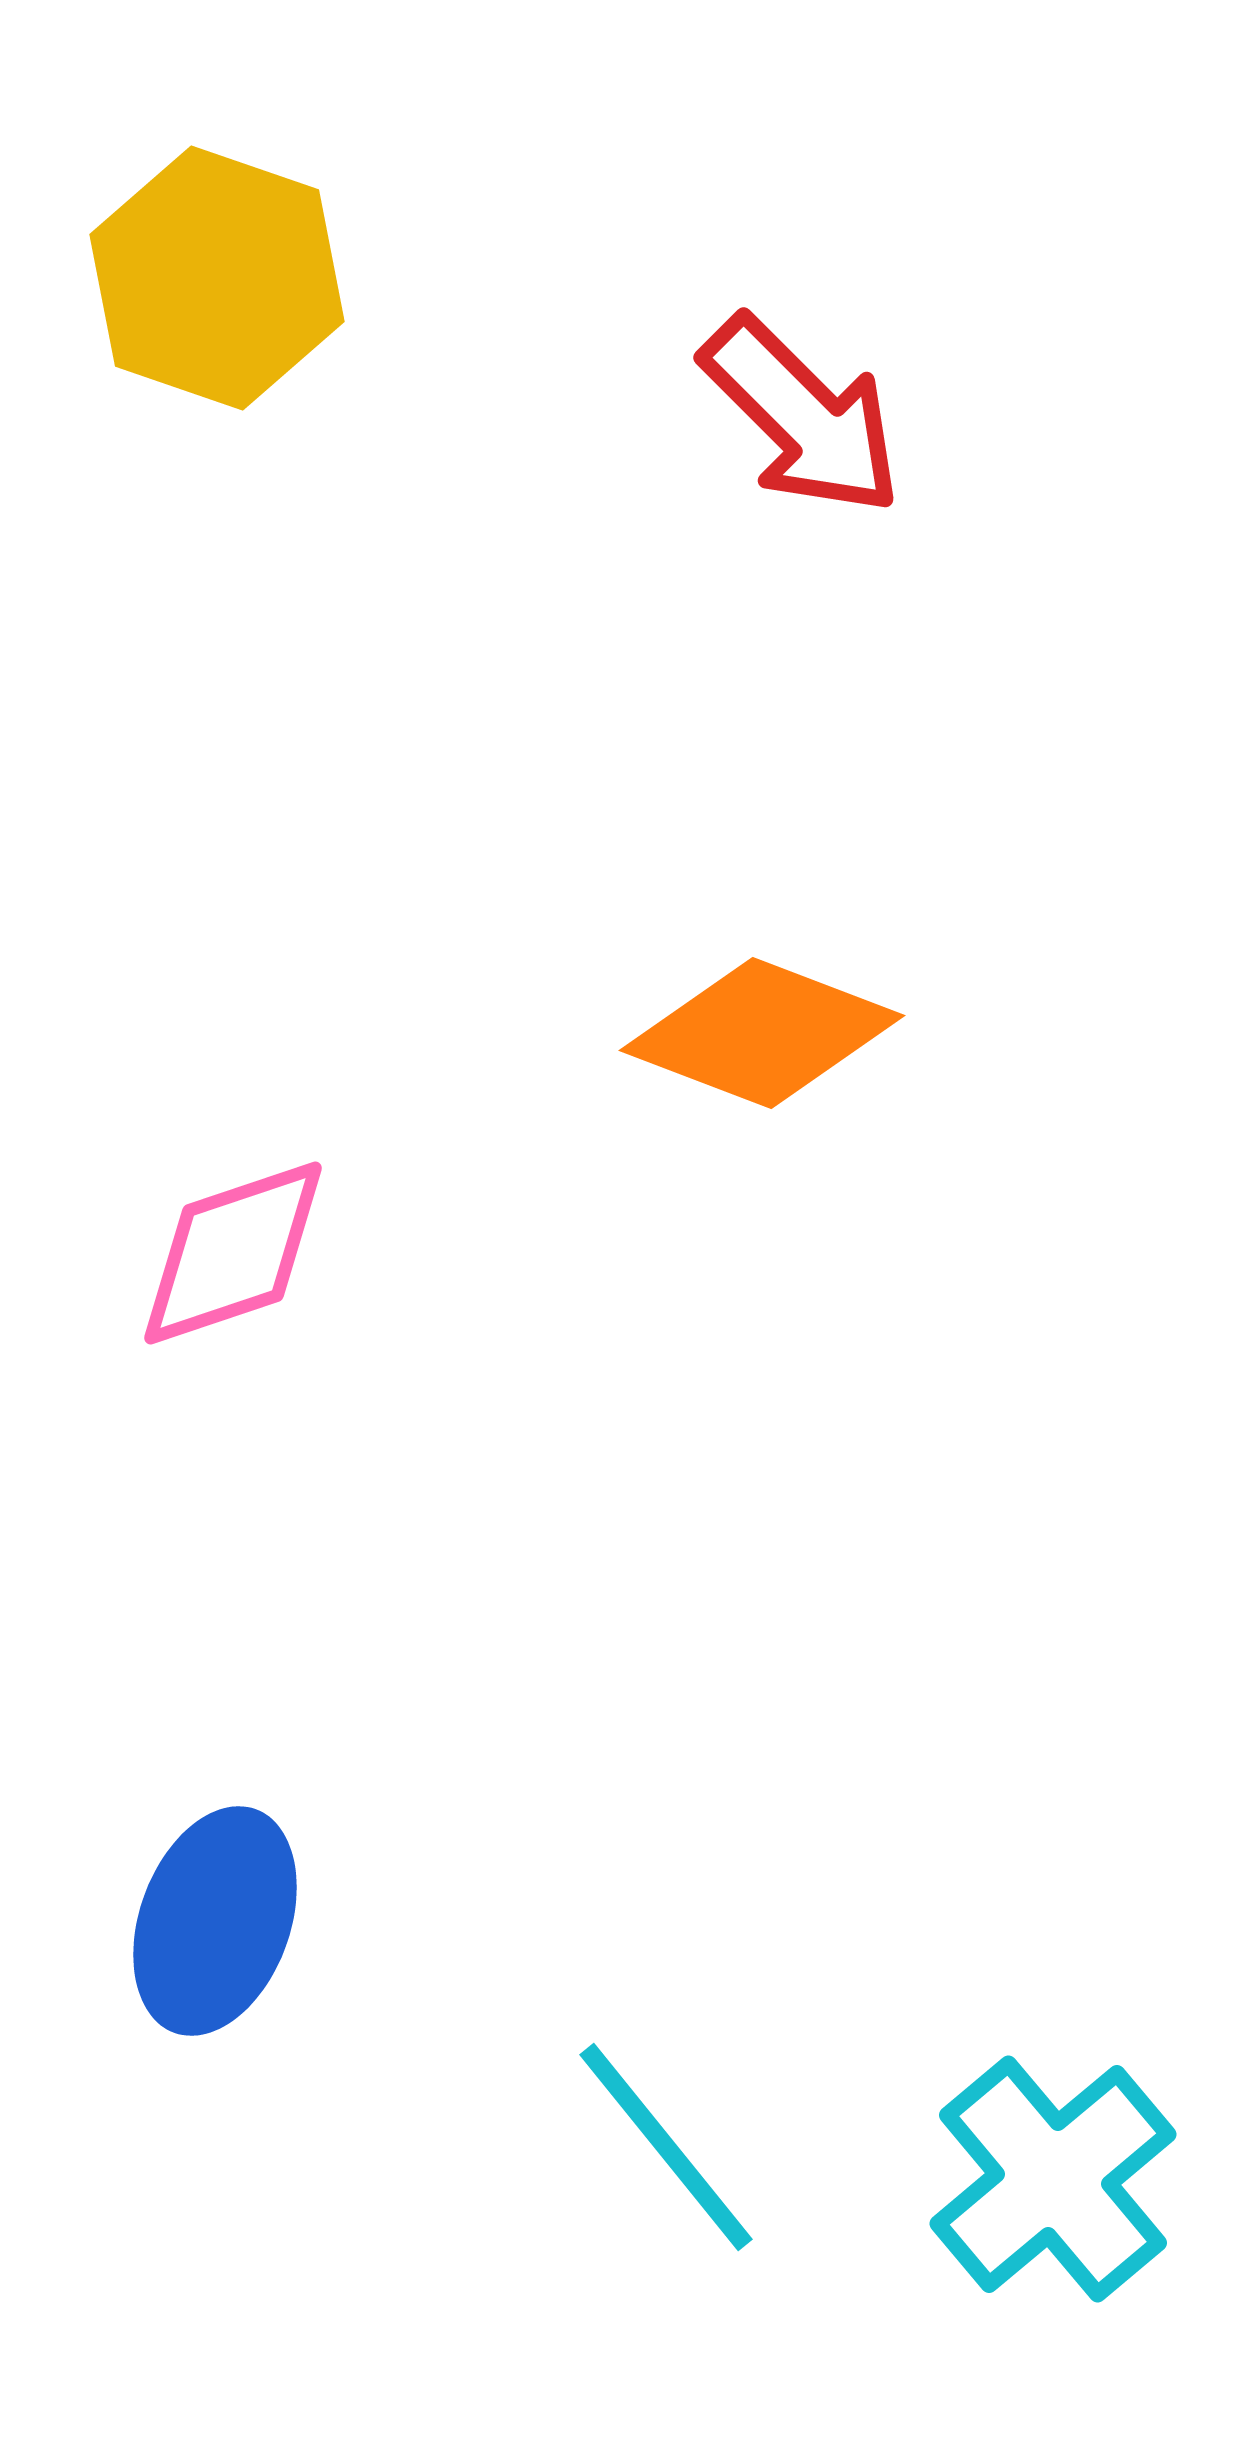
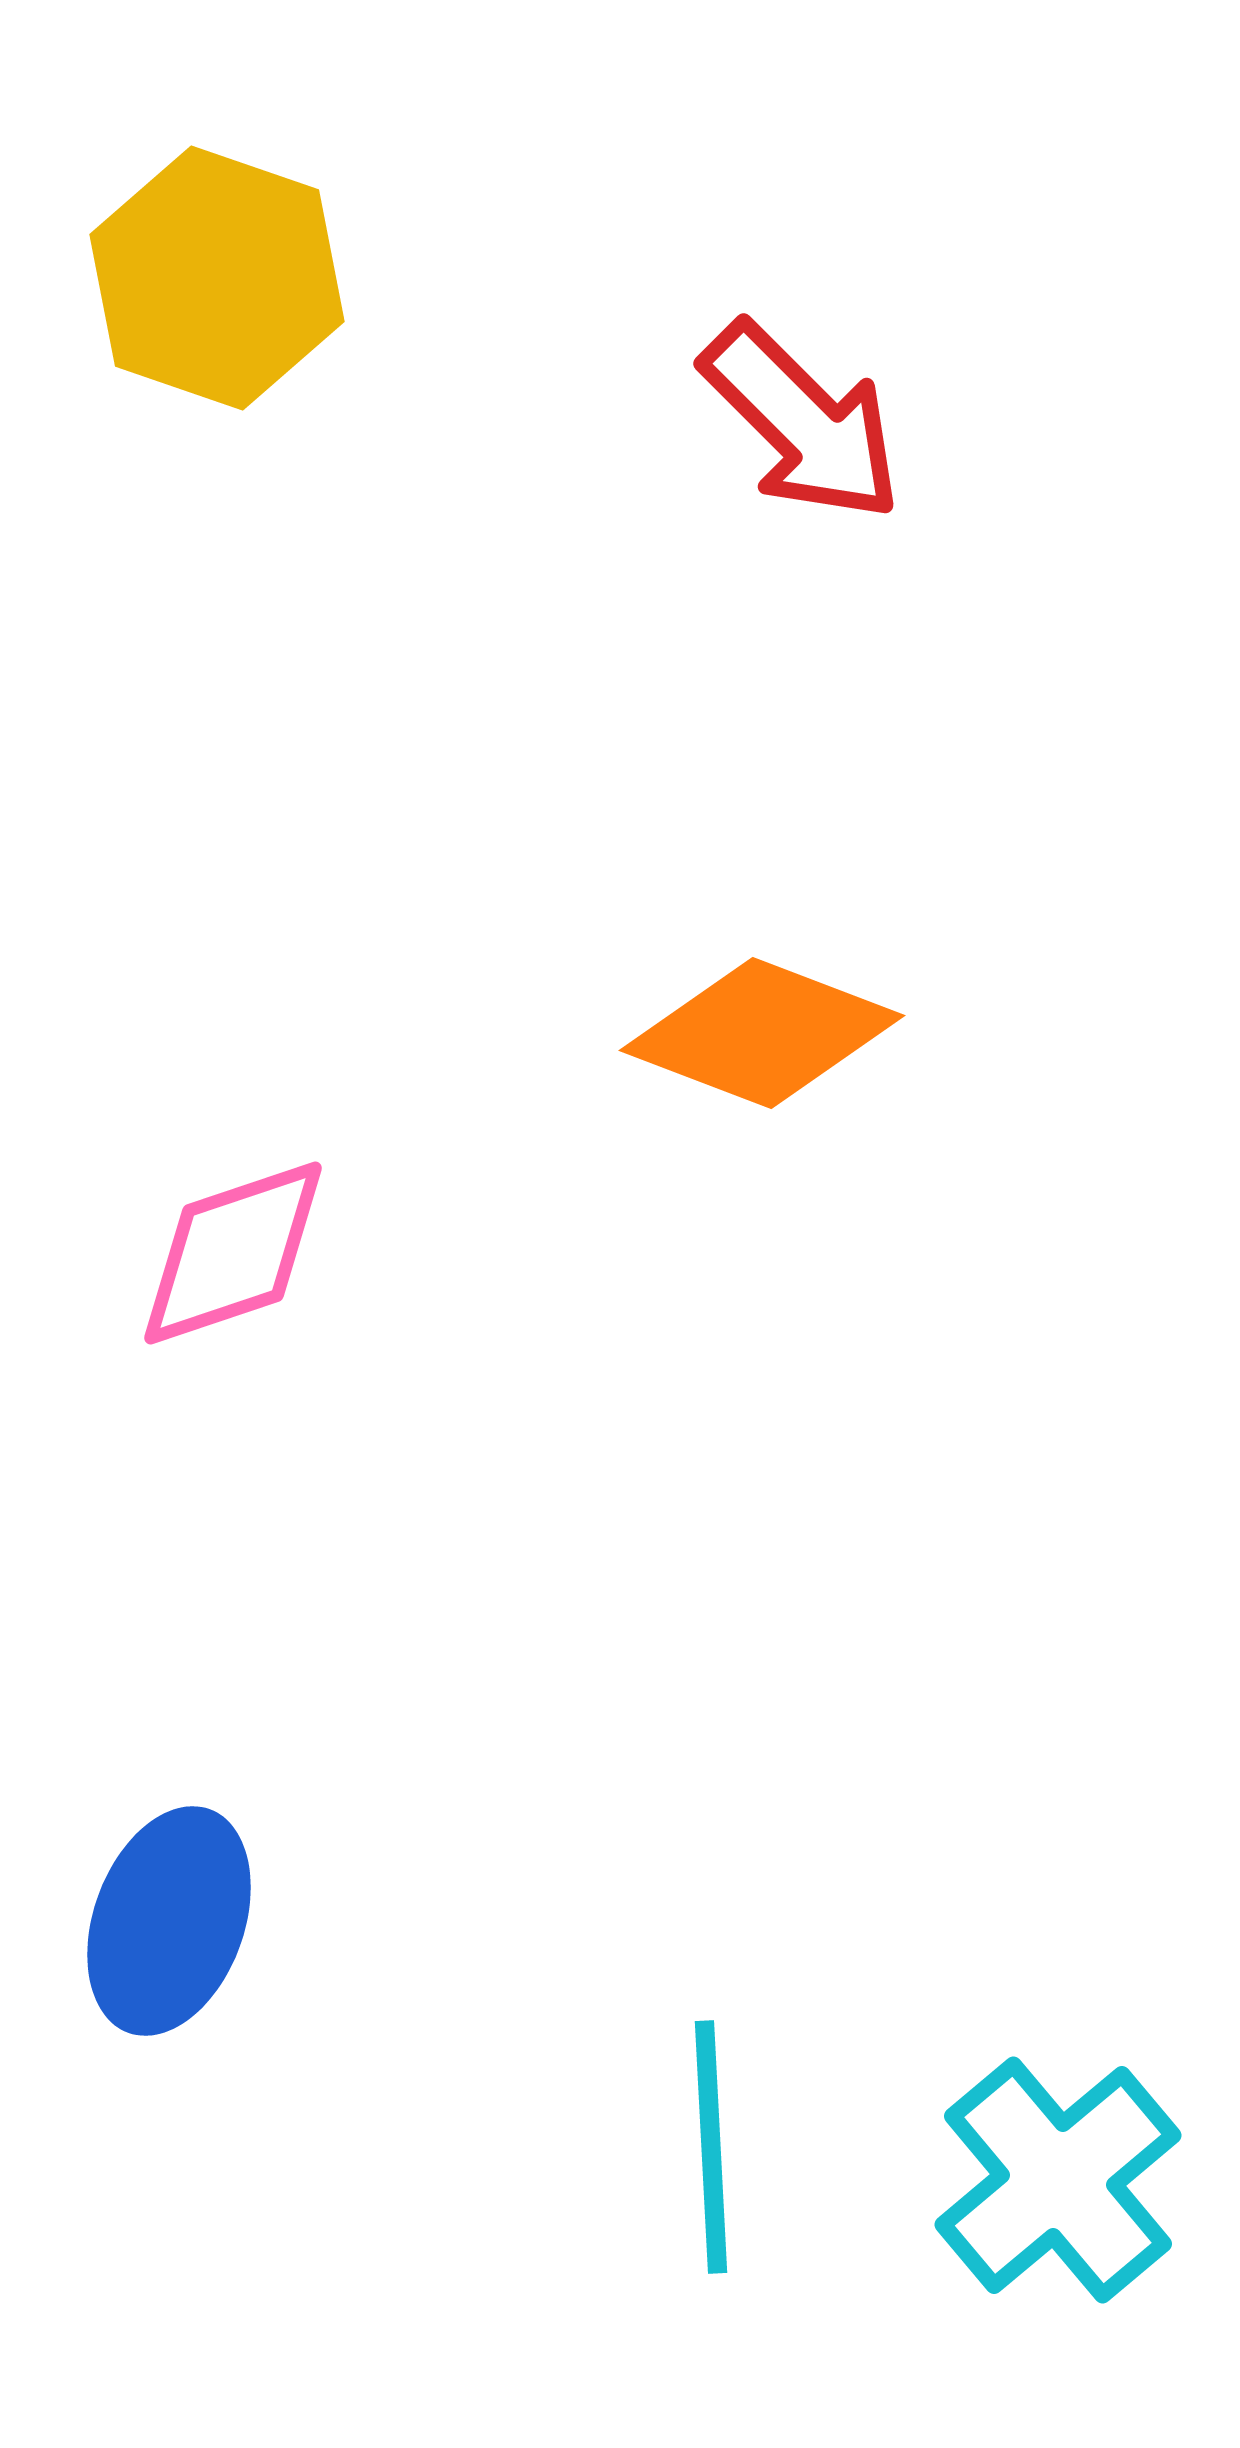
red arrow: moved 6 px down
blue ellipse: moved 46 px left
cyan line: moved 45 px right; rotated 36 degrees clockwise
cyan cross: moved 5 px right, 1 px down
